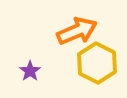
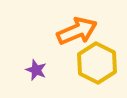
purple star: moved 6 px right, 1 px up; rotated 15 degrees counterclockwise
